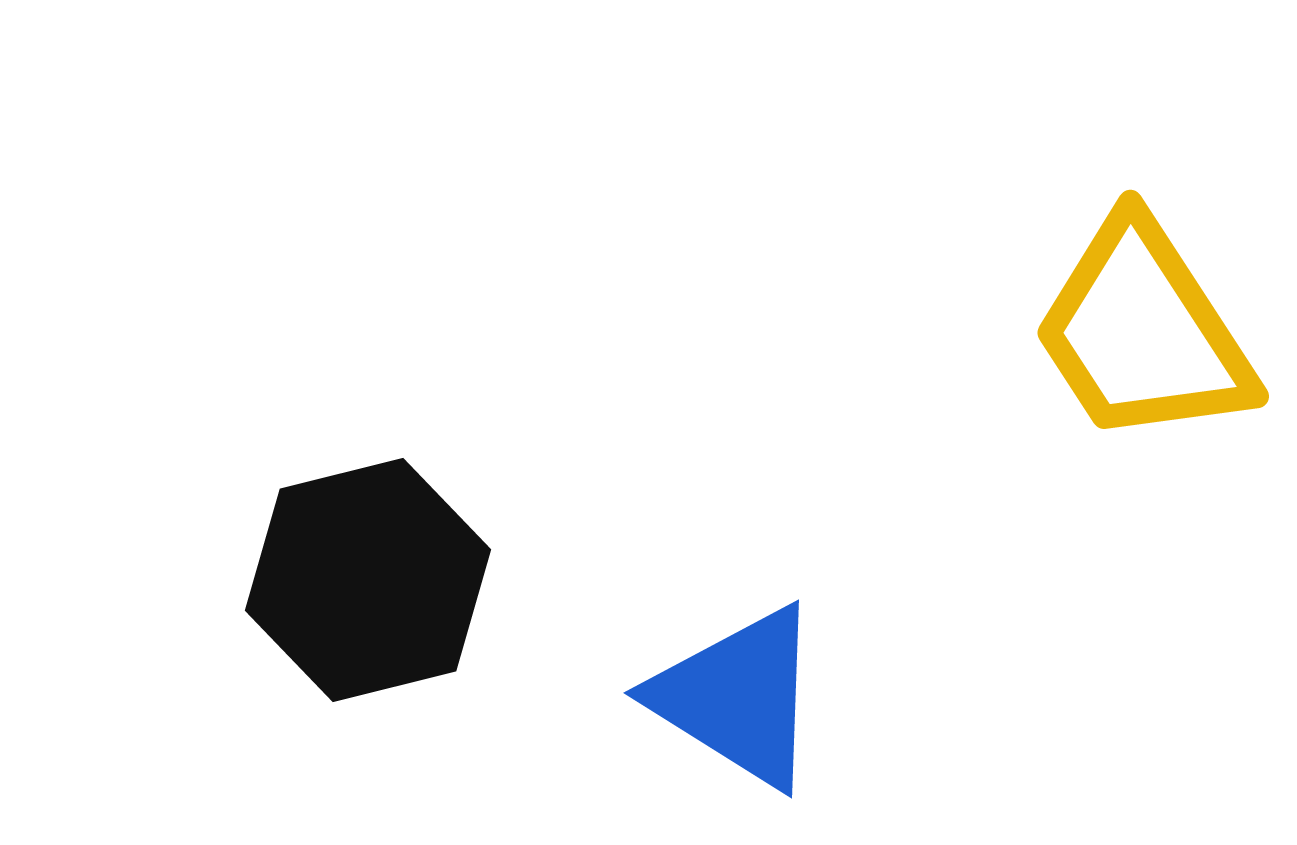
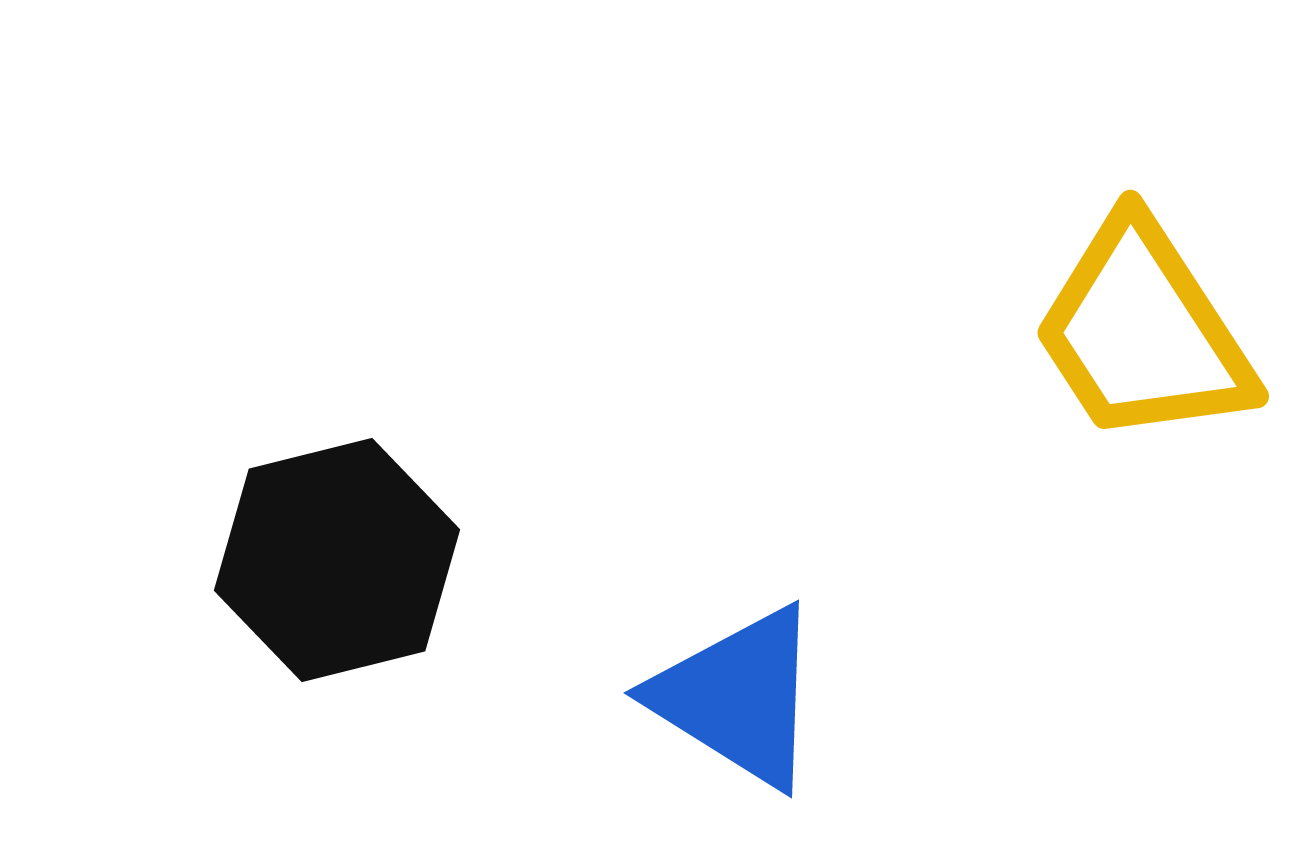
black hexagon: moved 31 px left, 20 px up
